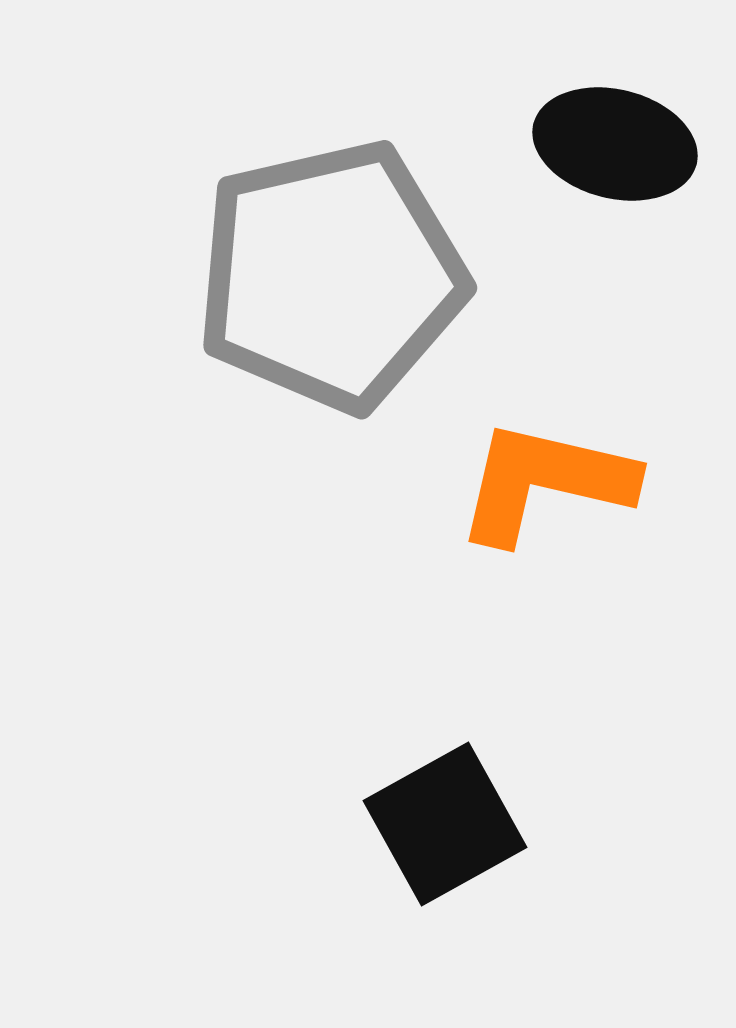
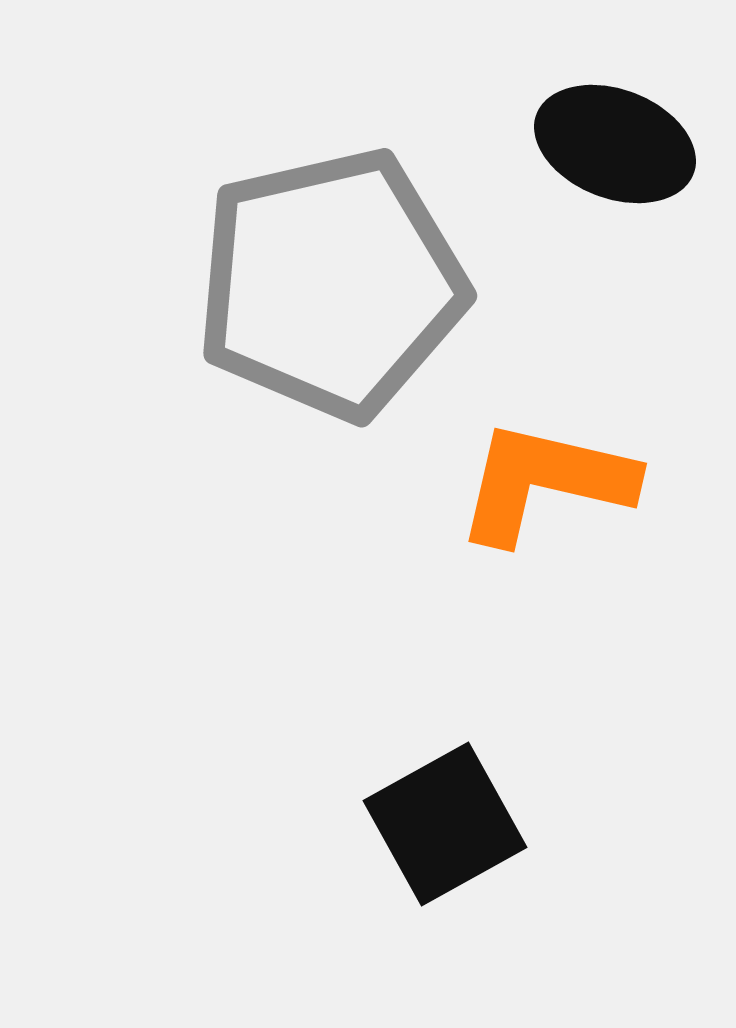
black ellipse: rotated 7 degrees clockwise
gray pentagon: moved 8 px down
